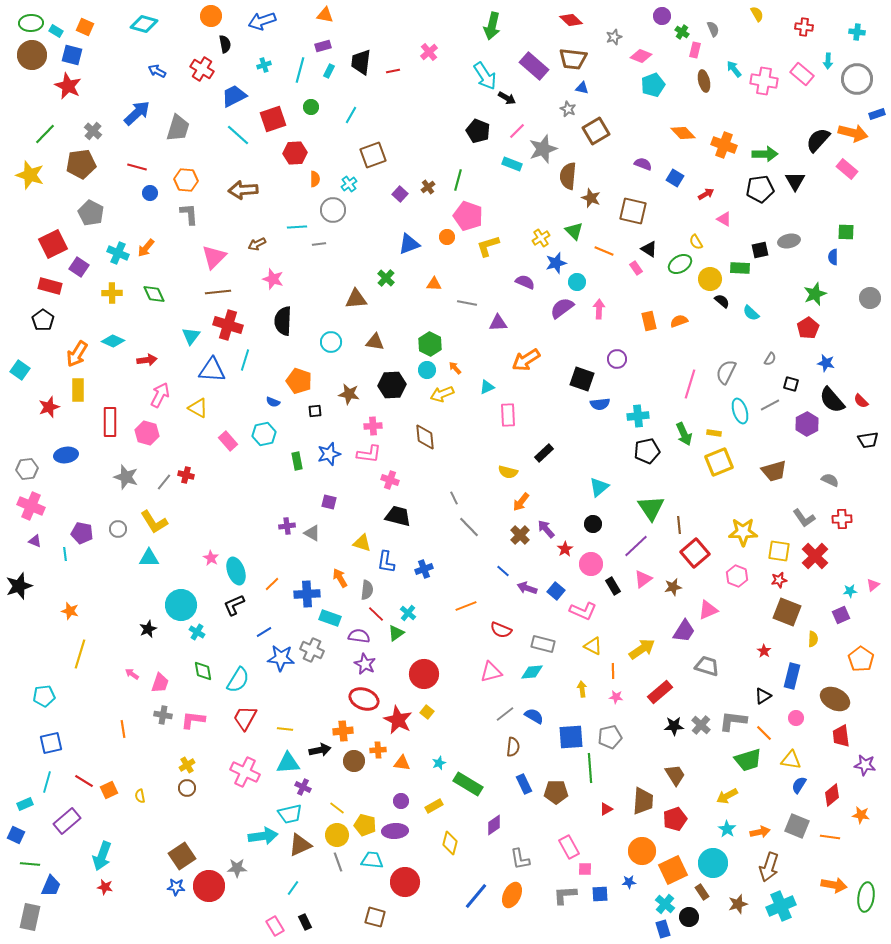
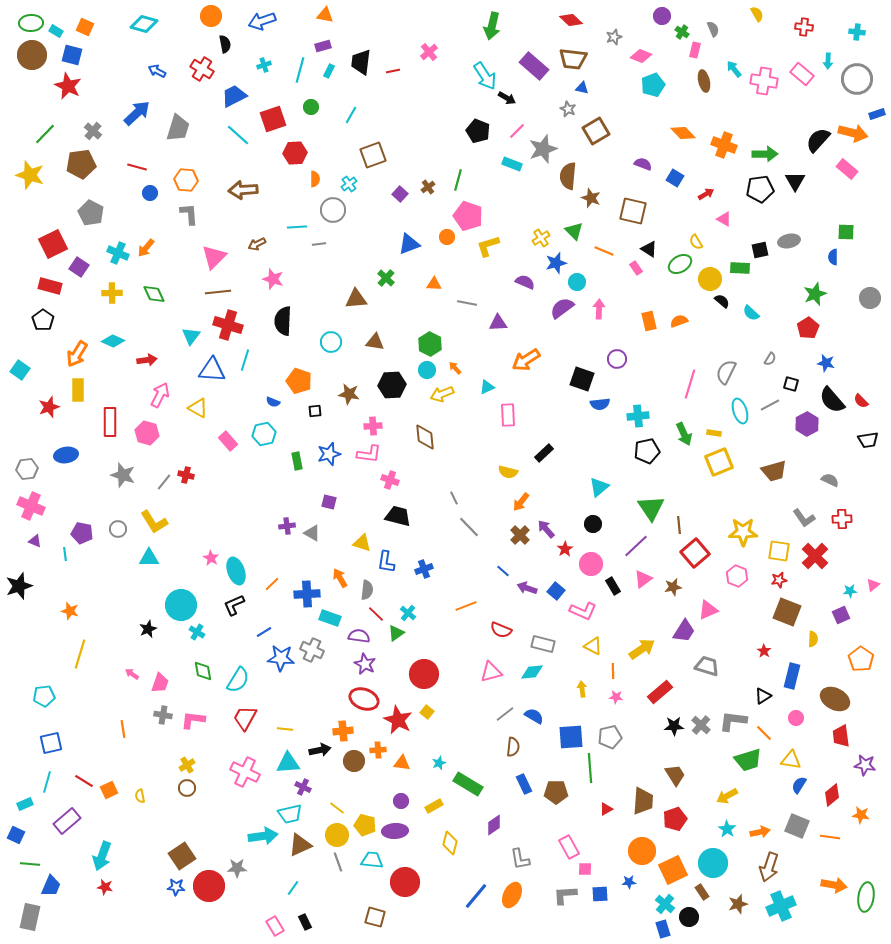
gray star at (126, 477): moved 3 px left, 2 px up
